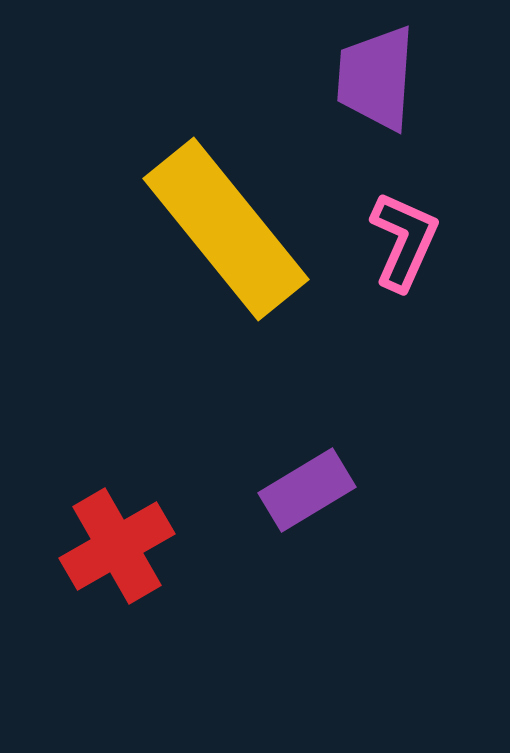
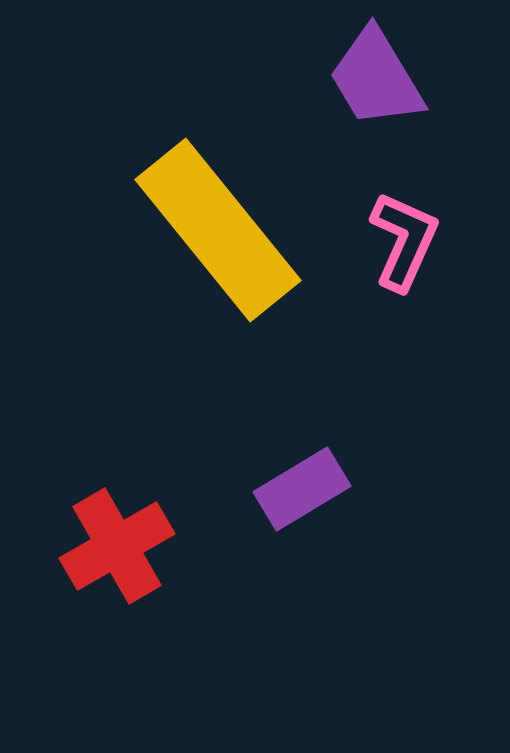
purple trapezoid: rotated 35 degrees counterclockwise
yellow rectangle: moved 8 px left, 1 px down
purple rectangle: moved 5 px left, 1 px up
